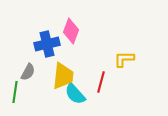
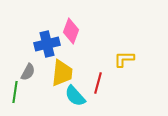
yellow trapezoid: moved 1 px left, 3 px up
red line: moved 3 px left, 1 px down
cyan semicircle: moved 2 px down
